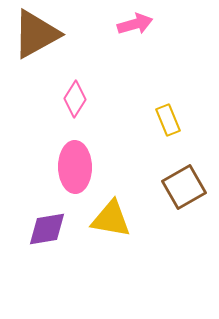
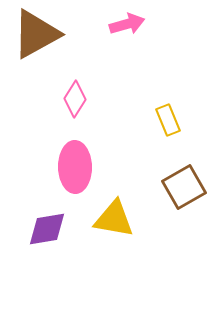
pink arrow: moved 8 px left
yellow triangle: moved 3 px right
